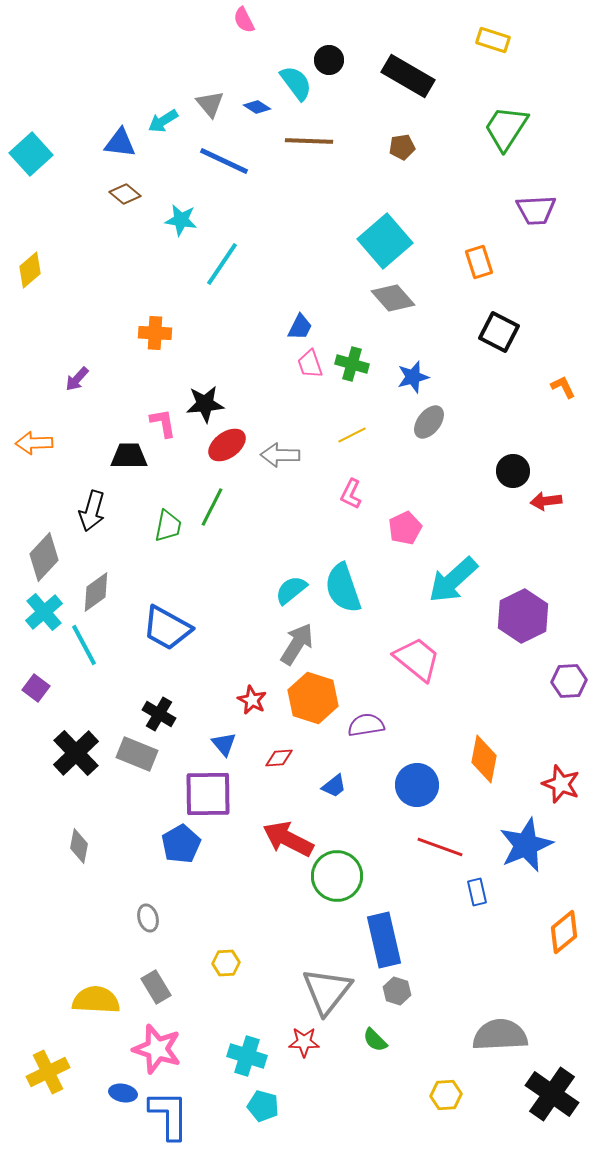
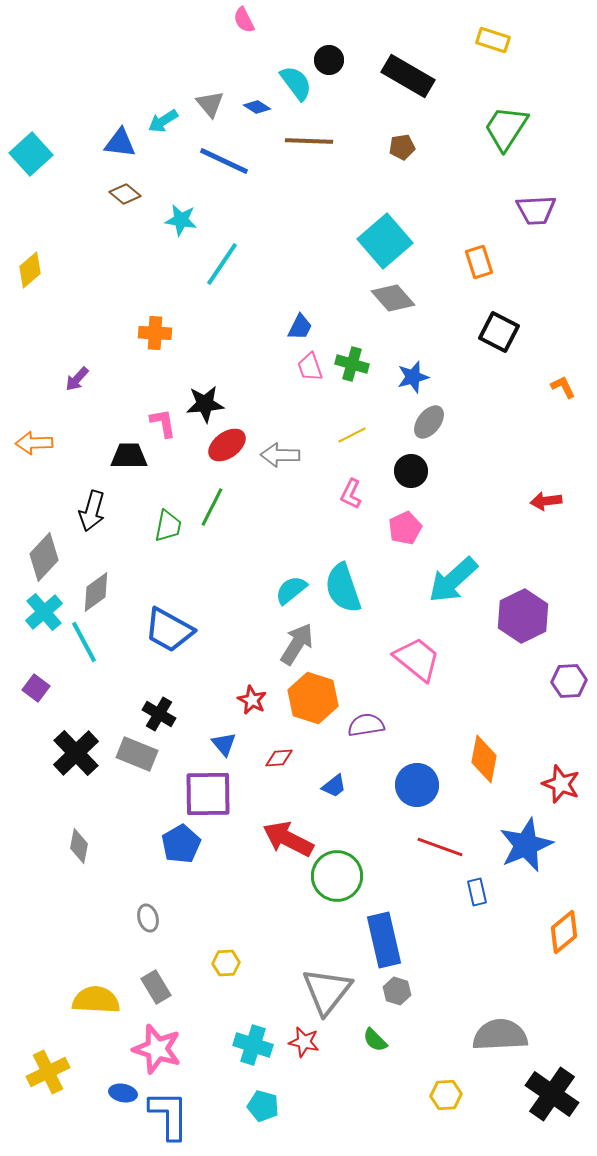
pink trapezoid at (310, 364): moved 3 px down
black circle at (513, 471): moved 102 px left
blue trapezoid at (167, 628): moved 2 px right, 2 px down
cyan line at (84, 645): moved 3 px up
red star at (304, 1042): rotated 12 degrees clockwise
cyan cross at (247, 1056): moved 6 px right, 11 px up
